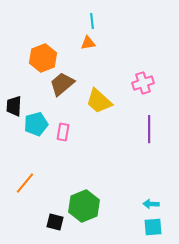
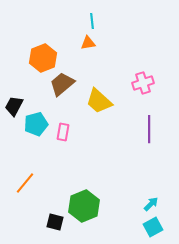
black trapezoid: rotated 25 degrees clockwise
cyan arrow: rotated 133 degrees clockwise
cyan square: rotated 24 degrees counterclockwise
